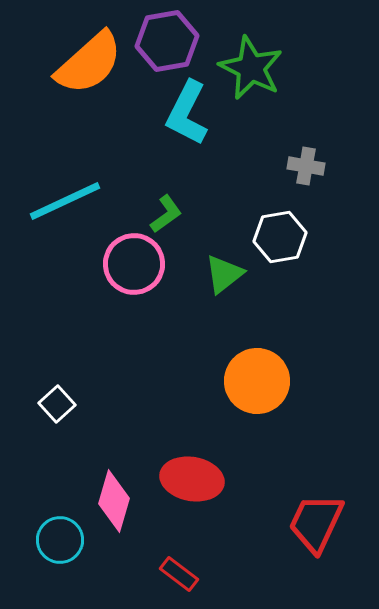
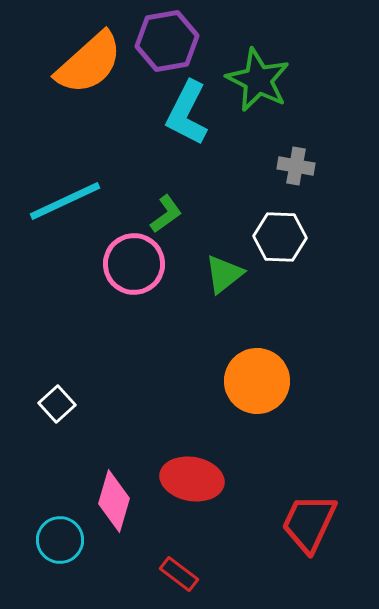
green star: moved 7 px right, 12 px down
gray cross: moved 10 px left
white hexagon: rotated 12 degrees clockwise
red trapezoid: moved 7 px left
